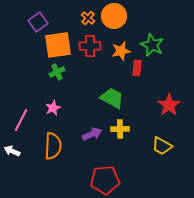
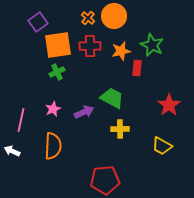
pink star: moved 1 px down
pink line: rotated 15 degrees counterclockwise
purple arrow: moved 8 px left, 22 px up
